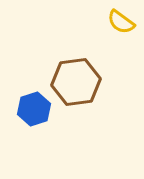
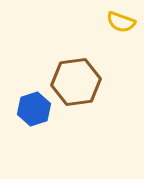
yellow semicircle: rotated 16 degrees counterclockwise
